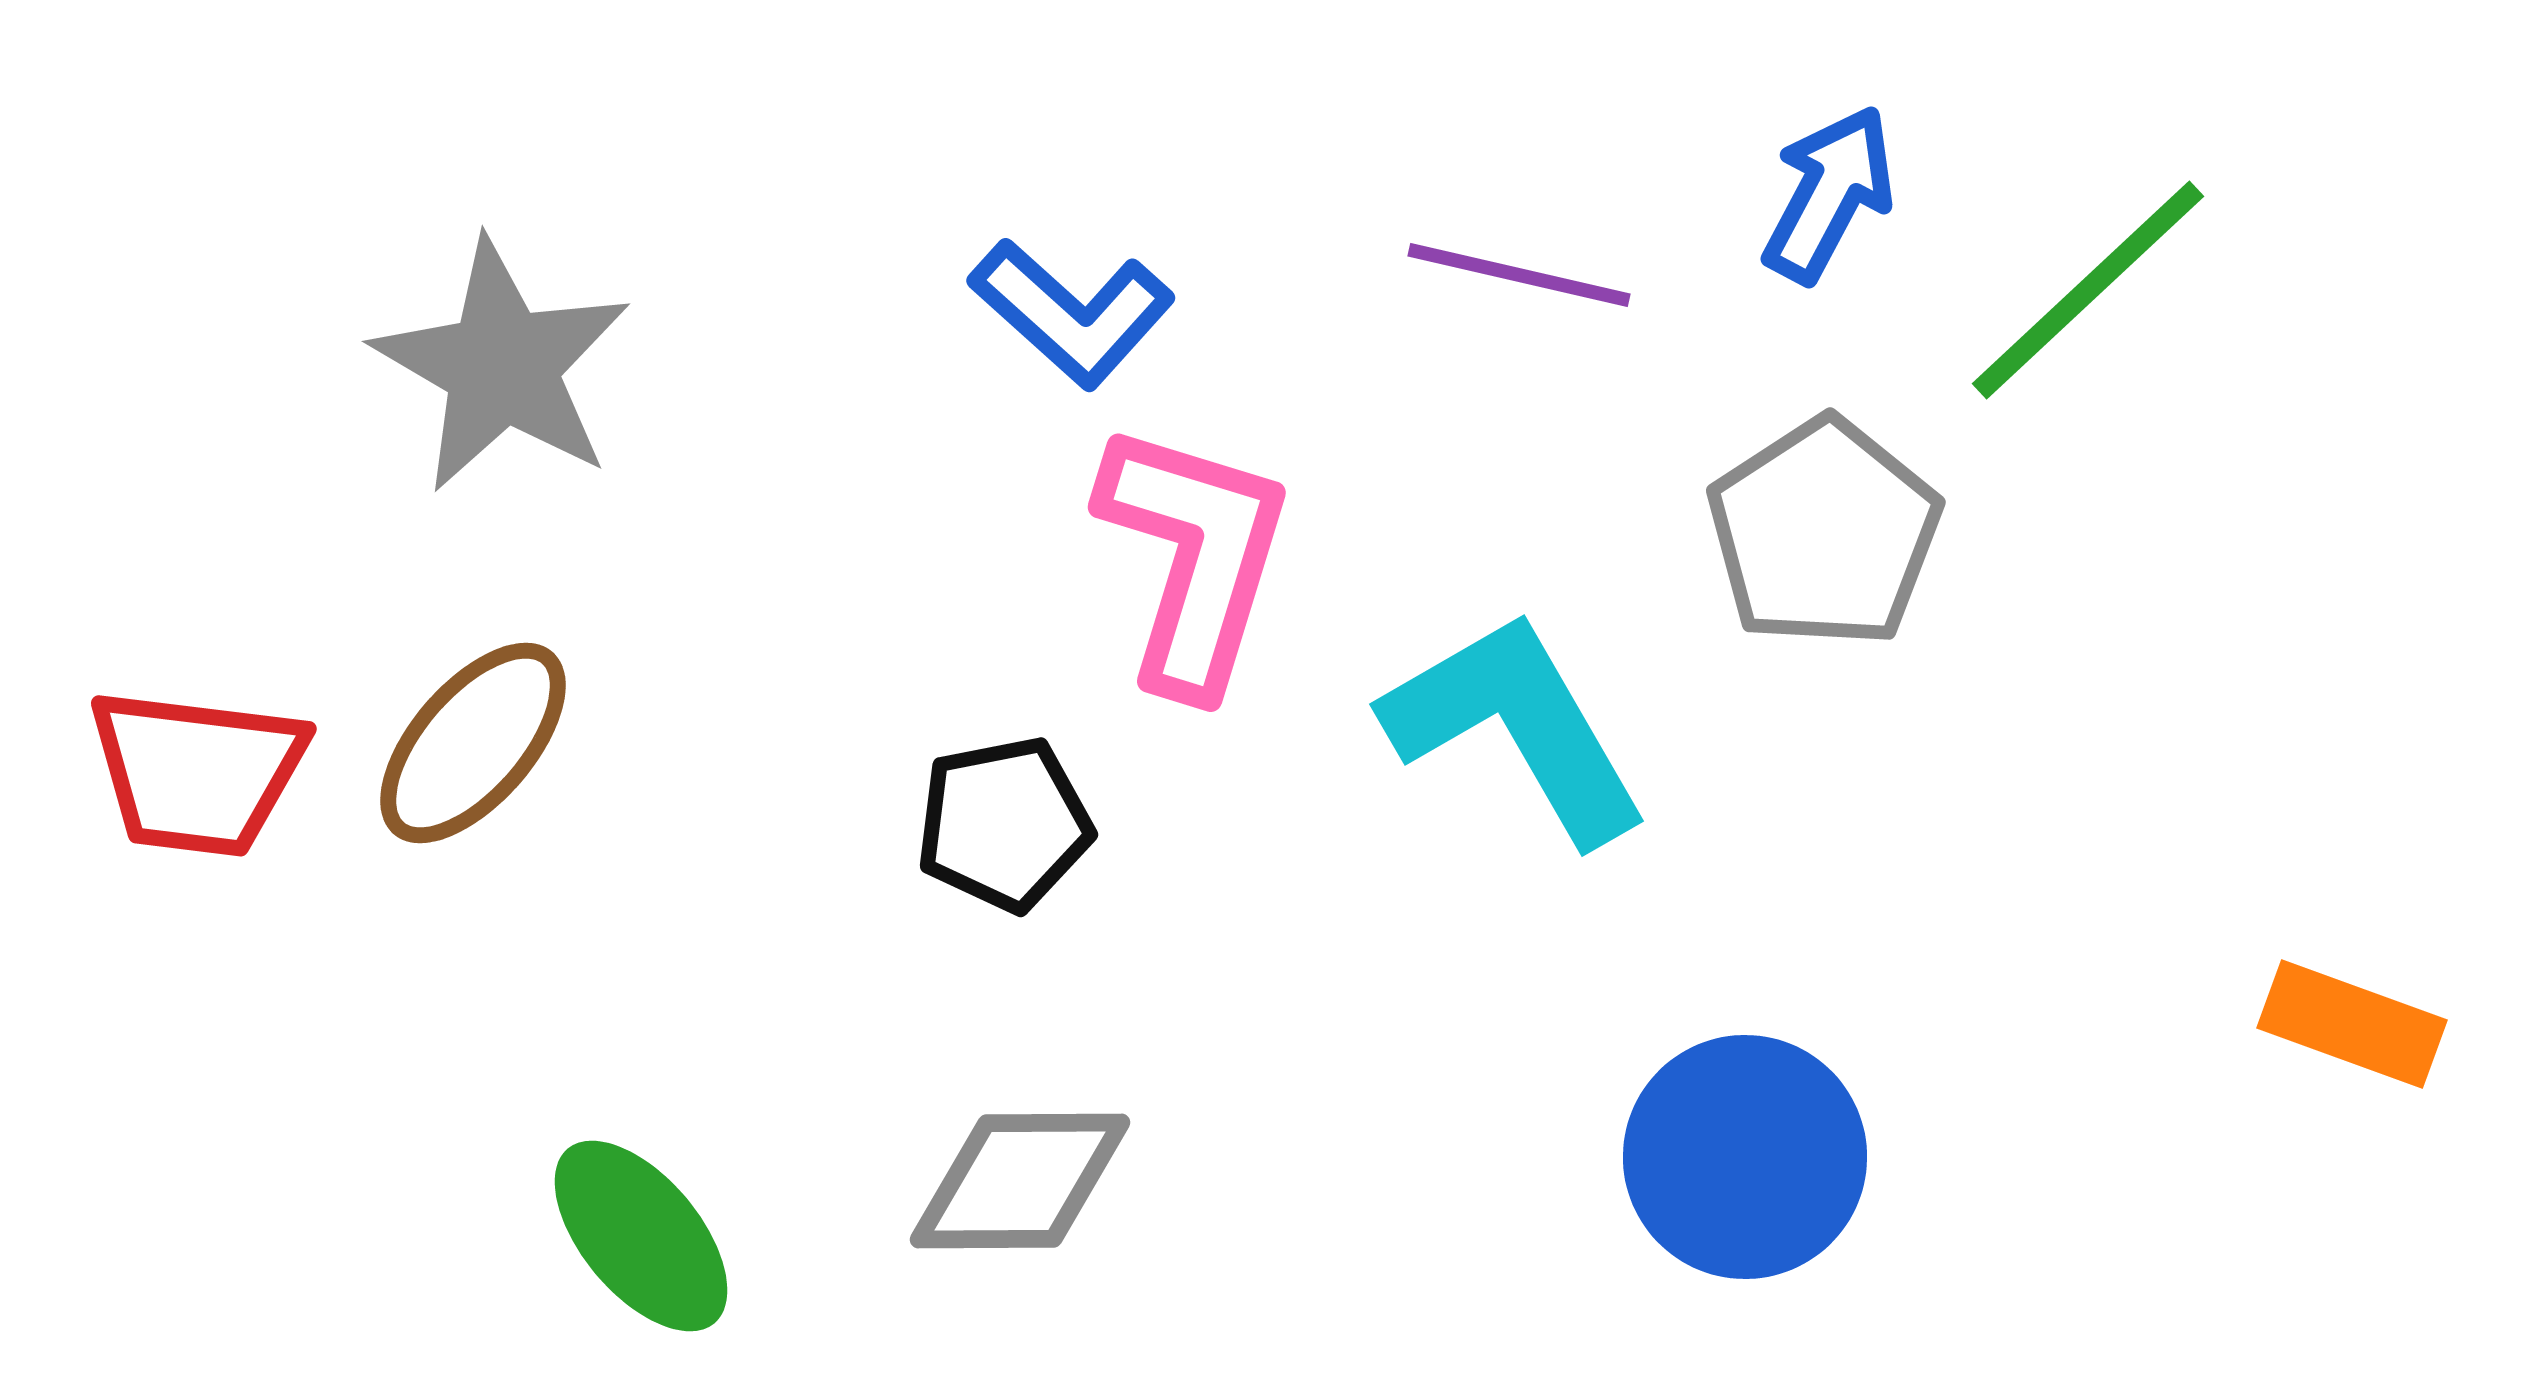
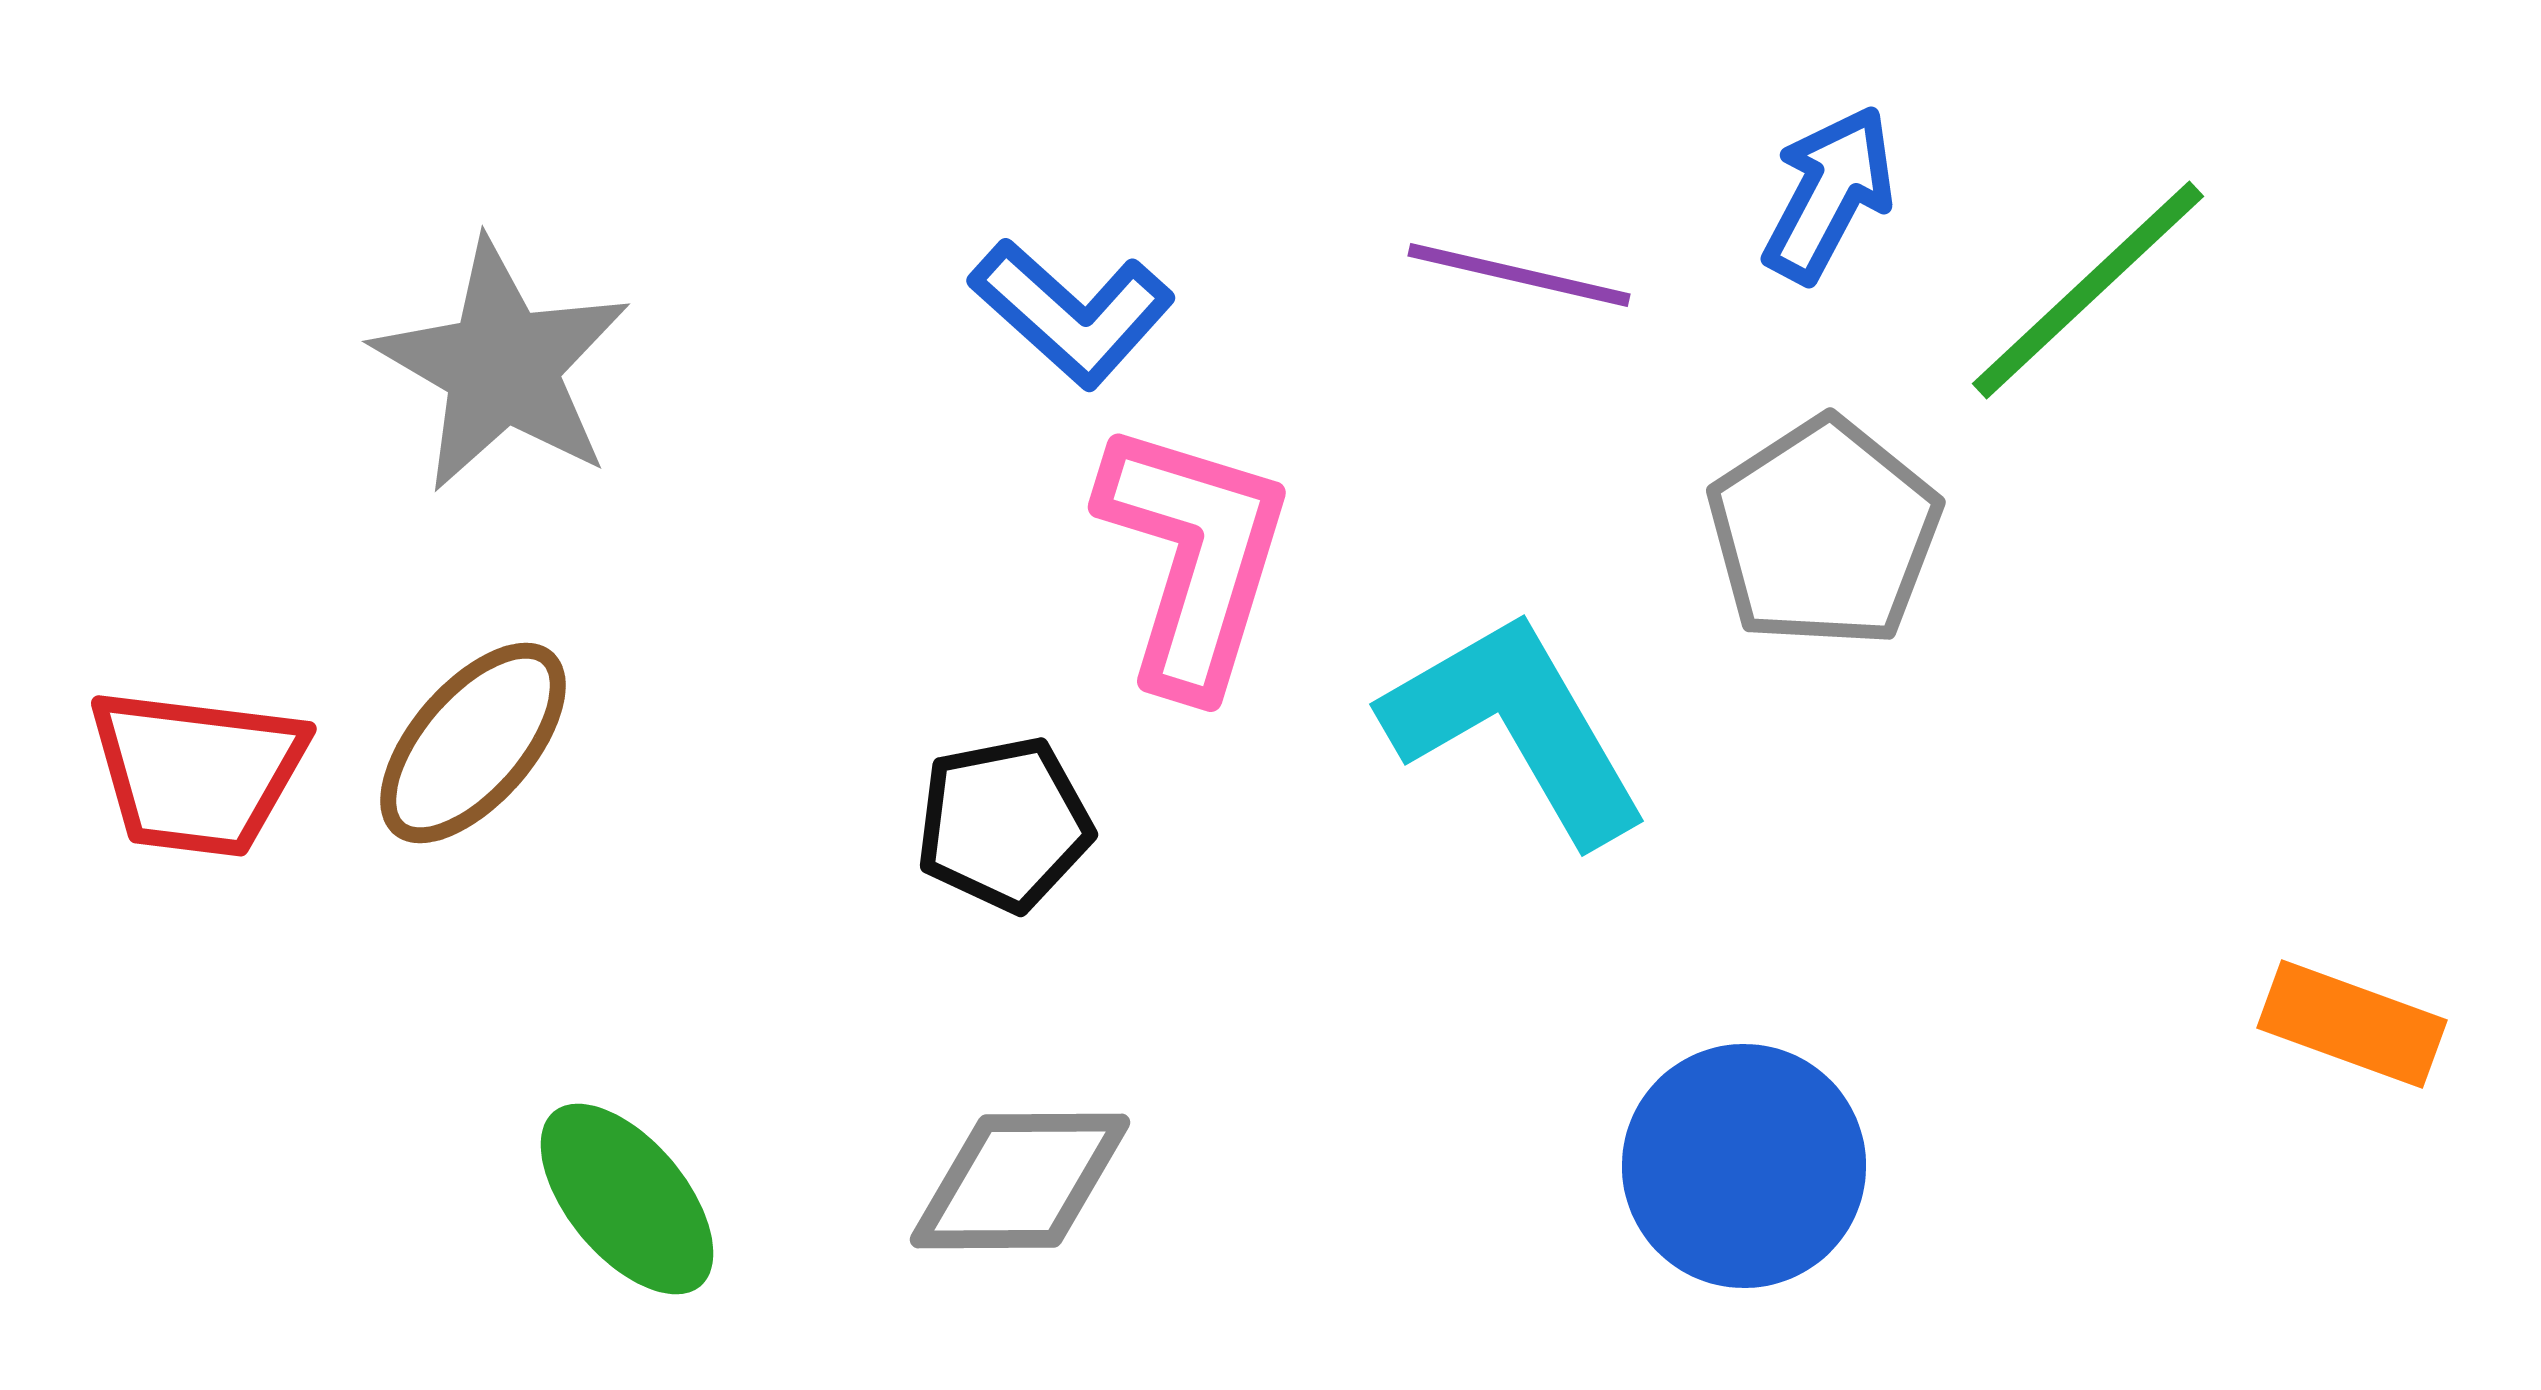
blue circle: moved 1 px left, 9 px down
green ellipse: moved 14 px left, 37 px up
